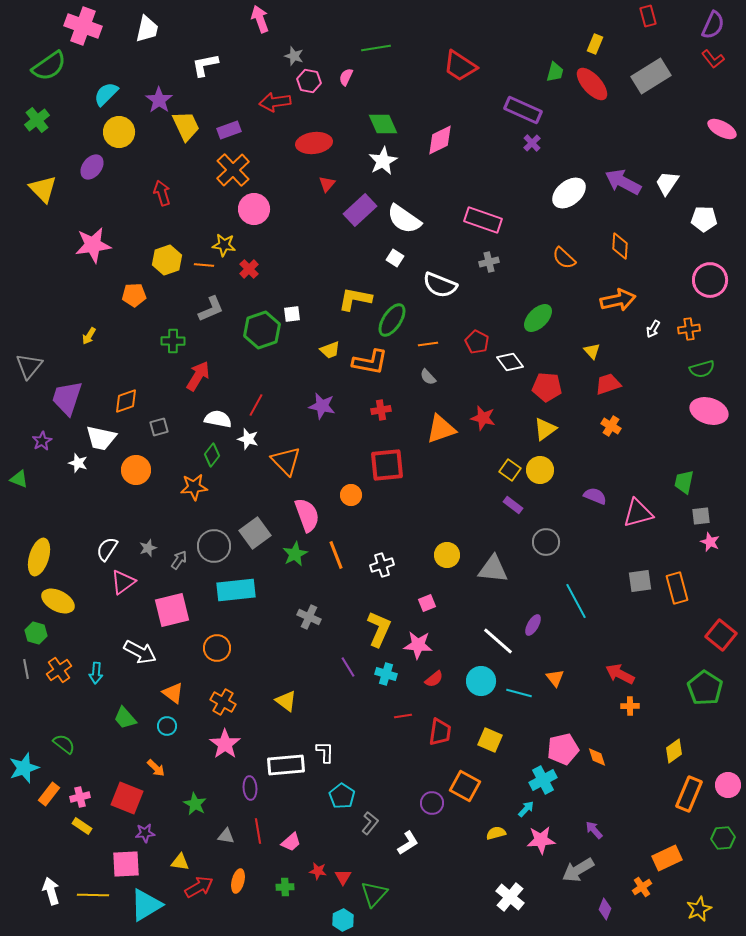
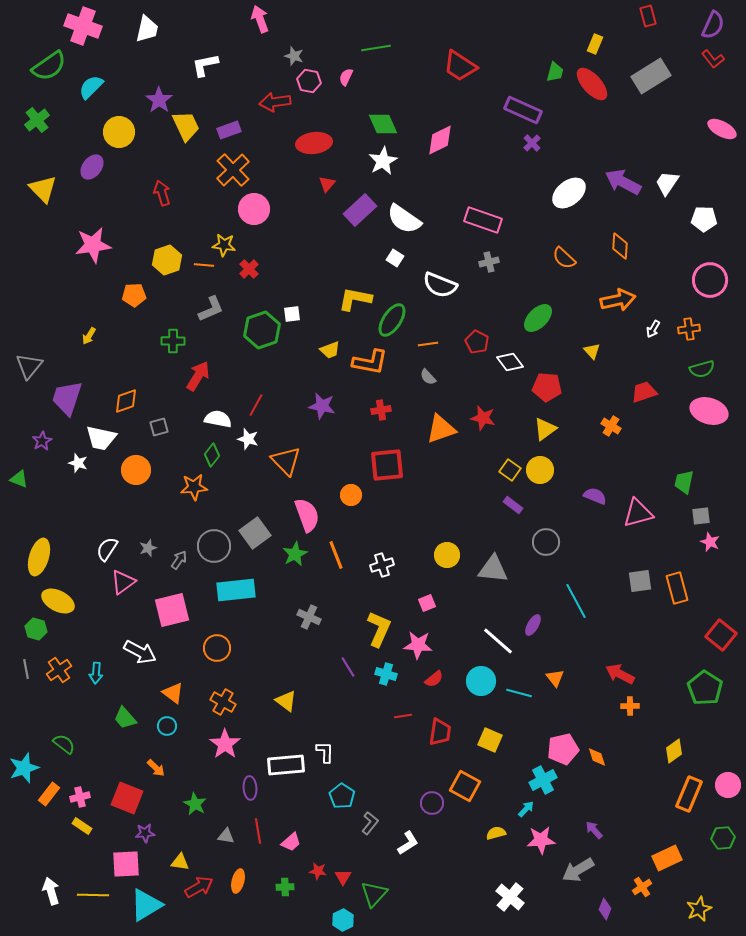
cyan semicircle at (106, 94): moved 15 px left, 7 px up
red trapezoid at (608, 384): moved 36 px right, 8 px down
green hexagon at (36, 633): moved 4 px up
